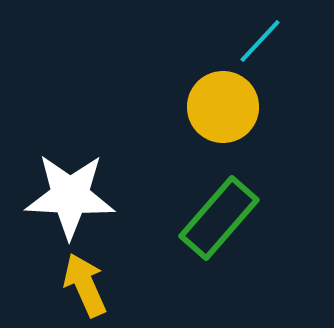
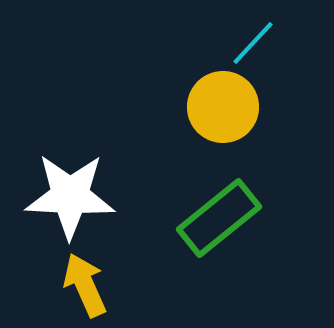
cyan line: moved 7 px left, 2 px down
green rectangle: rotated 10 degrees clockwise
